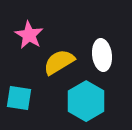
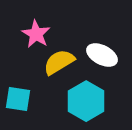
pink star: moved 7 px right, 1 px up
white ellipse: rotated 56 degrees counterclockwise
cyan square: moved 1 px left, 1 px down
